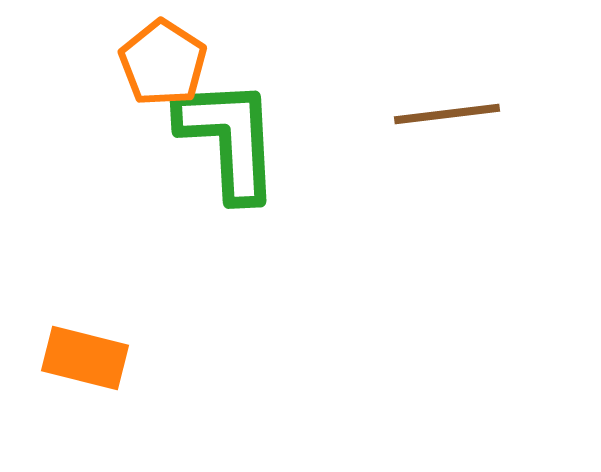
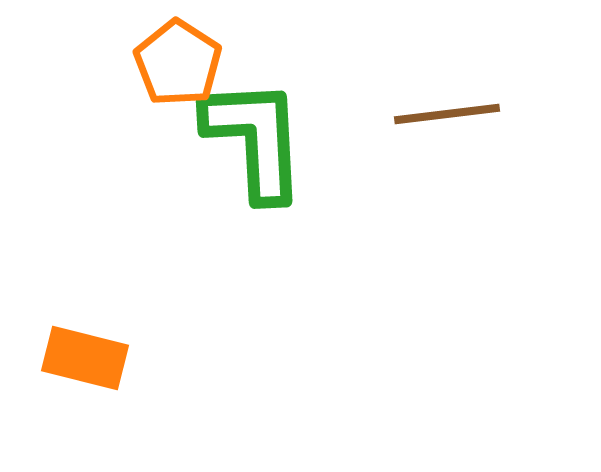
orange pentagon: moved 15 px right
green L-shape: moved 26 px right
